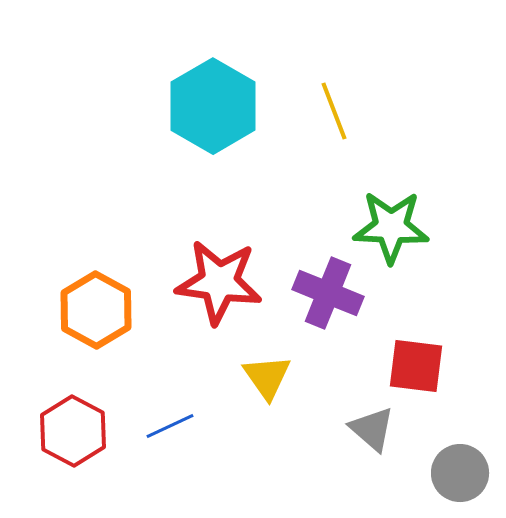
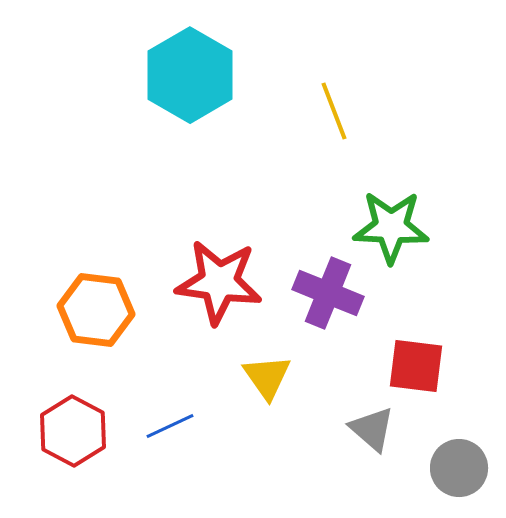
cyan hexagon: moved 23 px left, 31 px up
orange hexagon: rotated 22 degrees counterclockwise
gray circle: moved 1 px left, 5 px up
